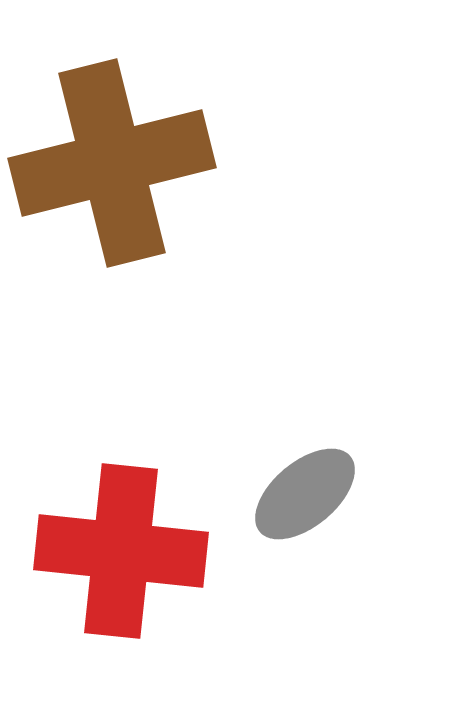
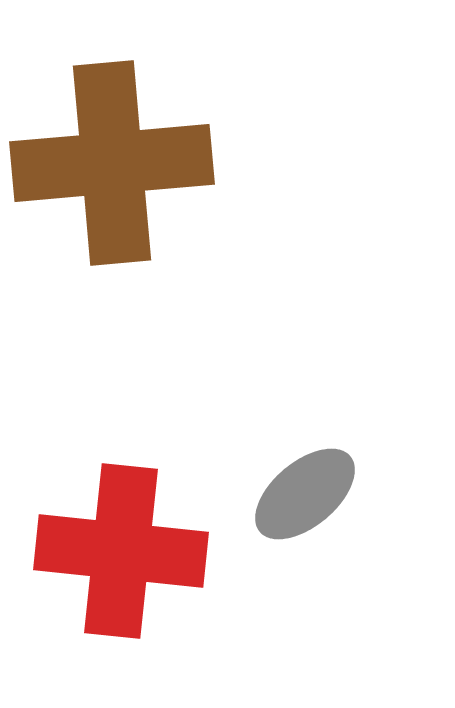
brown cross: rotated 9 degrees clockwise
